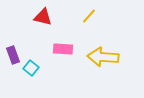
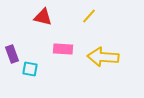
purple rectangle: moved 1 px left, 1 px up
cyan square: moved 1 px left, 1 px down; rotated 28 degrees counterclockwise
